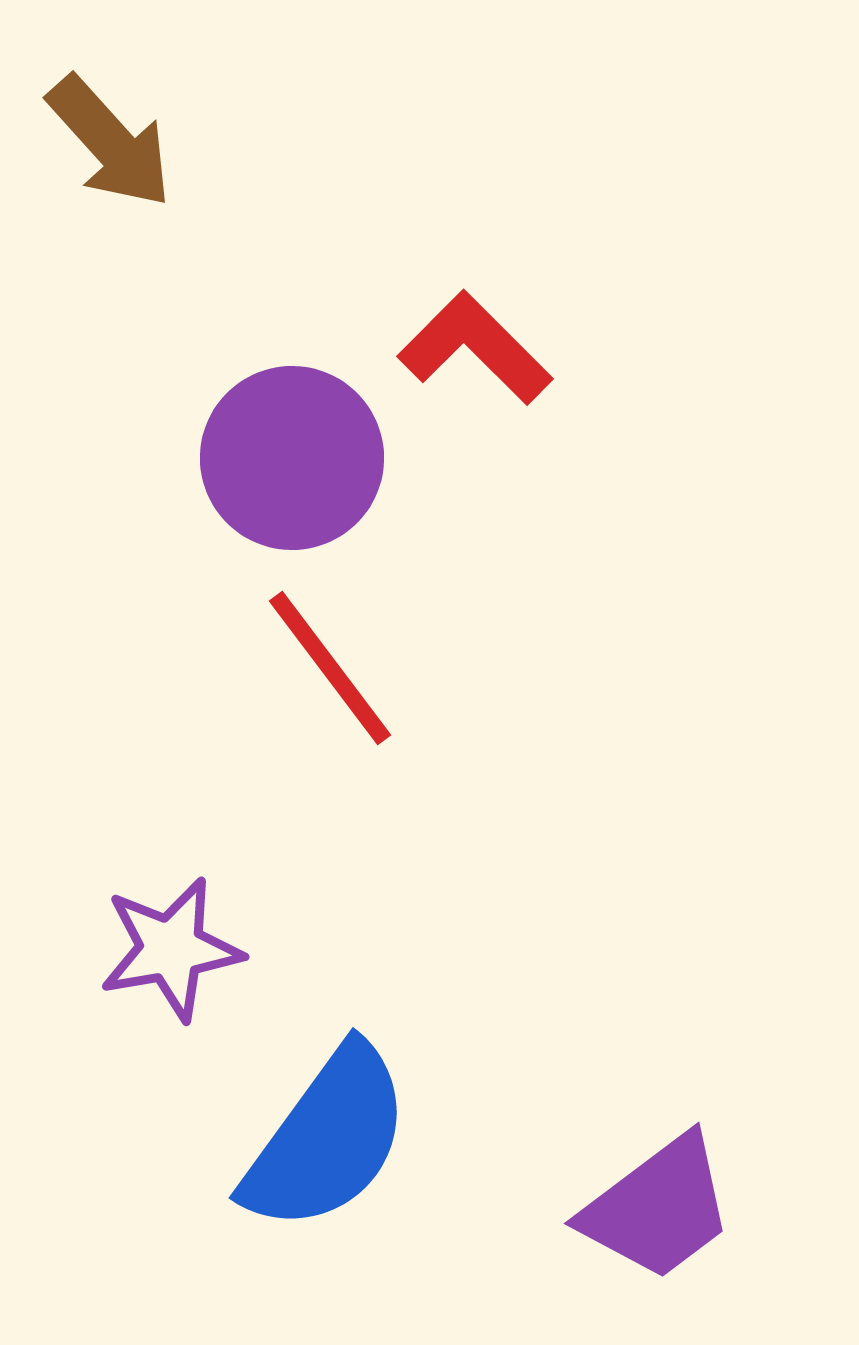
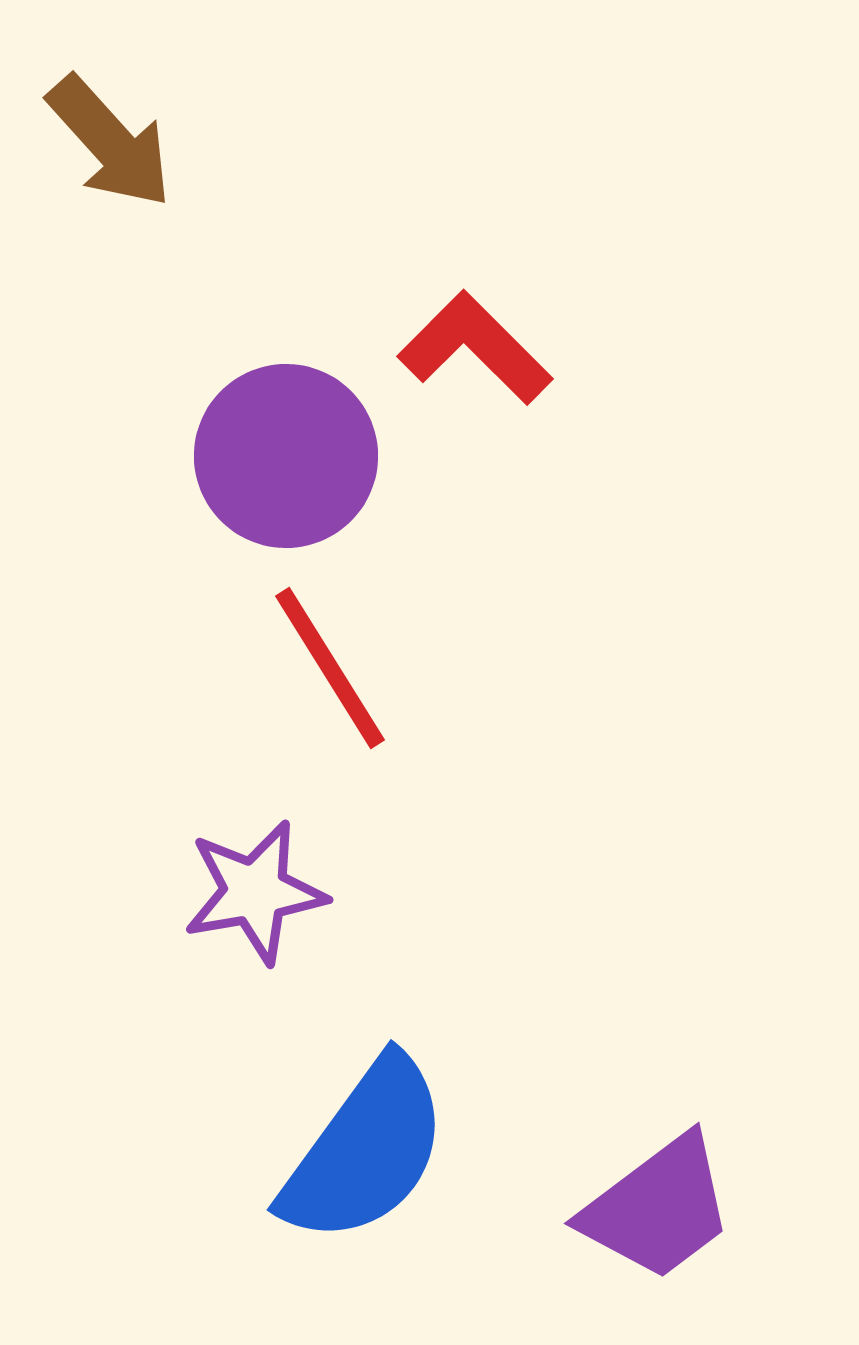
purple circle: moved 6 px left, 2 px up
red line: rotated 5 degrees clockwise
purple star: moved 84 px right, 57 px up
blue semicircle: moved 38 px right, 12 px down
